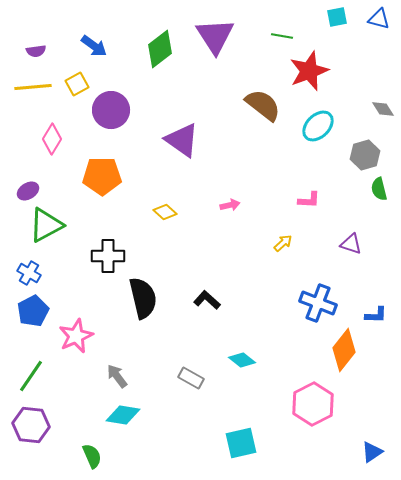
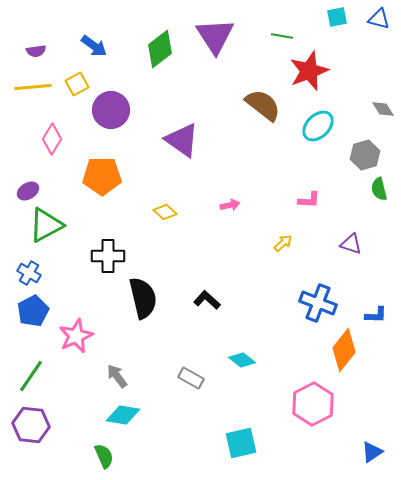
green semicircle at (92, 456): moved 12 px right
